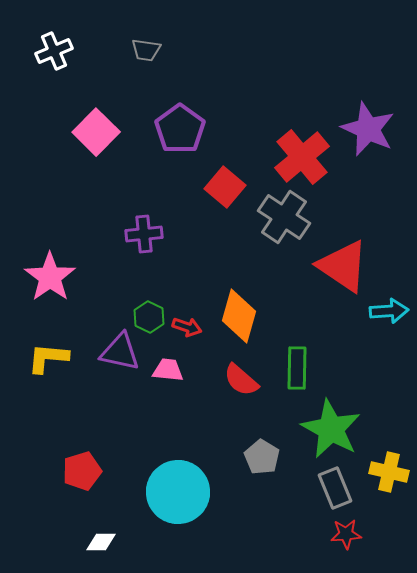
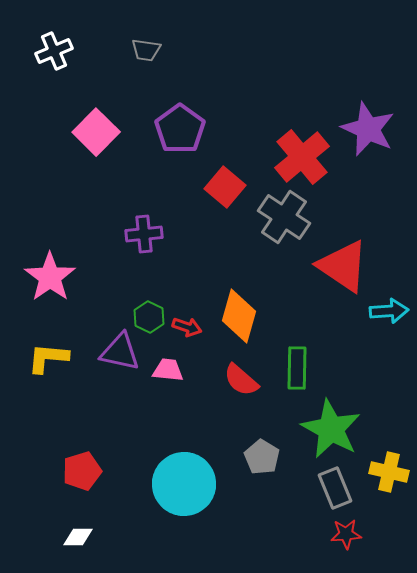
cyan circle: moved 6 px right, 8 px up
white diamond: moved 23 px left, 5 px up
